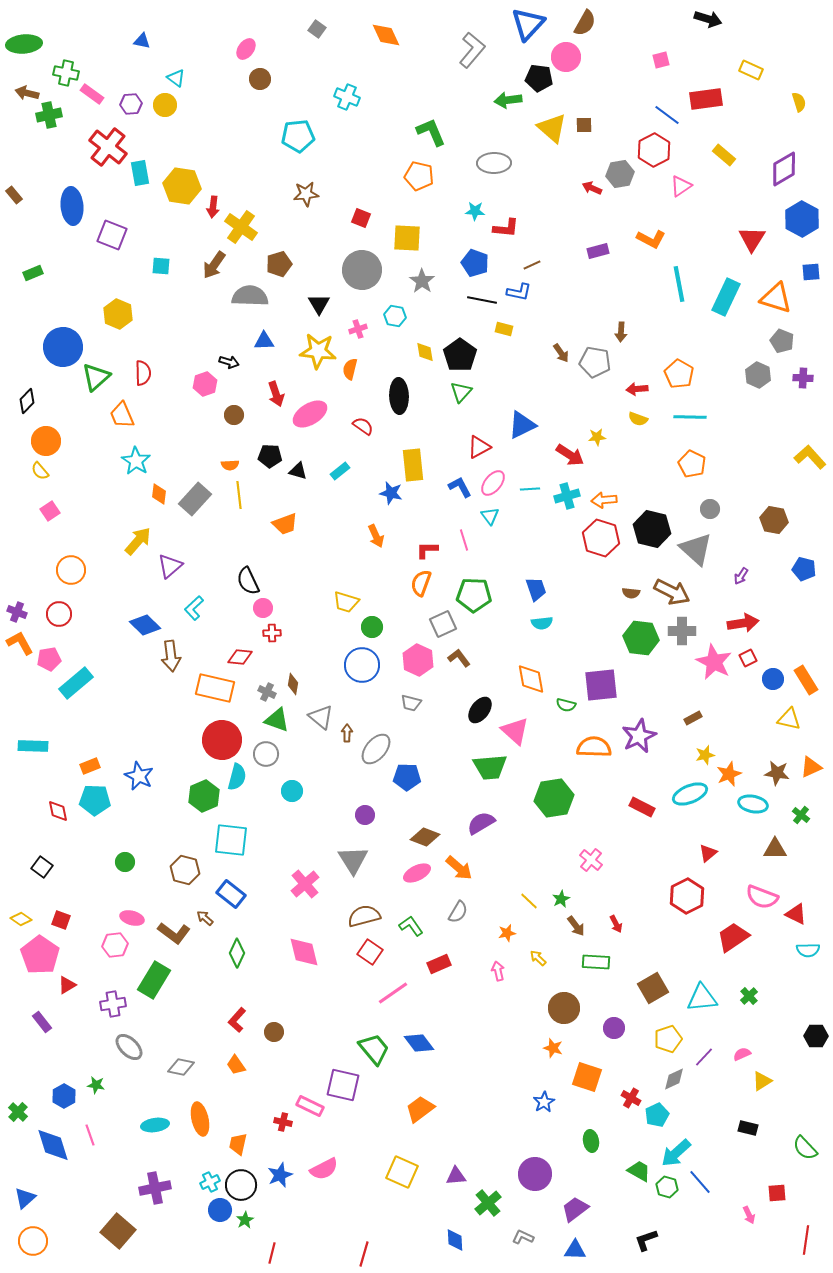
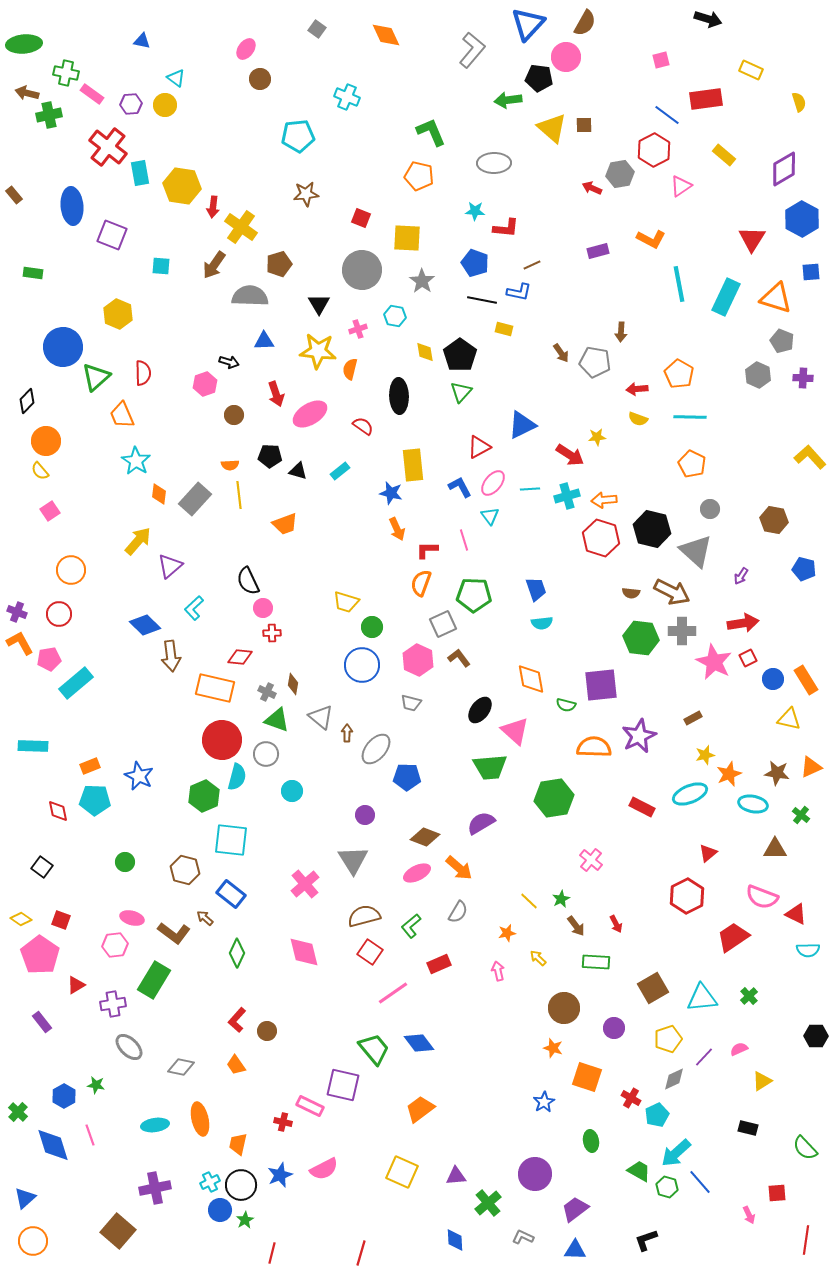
green rectangle at (33, 273): rotated 30 degrees clockwise
orange arrow at (376, 536): moved 21 px right, 7 px up
gray triangle at (696, 549): moved 2 px down
green L-shape at (411, 926): rotated 95 degrees counterclockwise
red triangle at (67, 985): moved 9 px right
brown circle at (274, 1032): moved 7 px left, 1 px up
pink semicircle at (742, 1054): moved 3 px left, 5 px up
red line at (364, 1254): moved 3 px left, 1 px up
